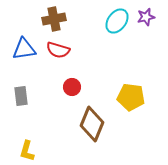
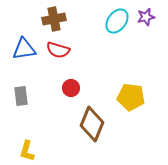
red circle: moved 1 px left, 1 px down
